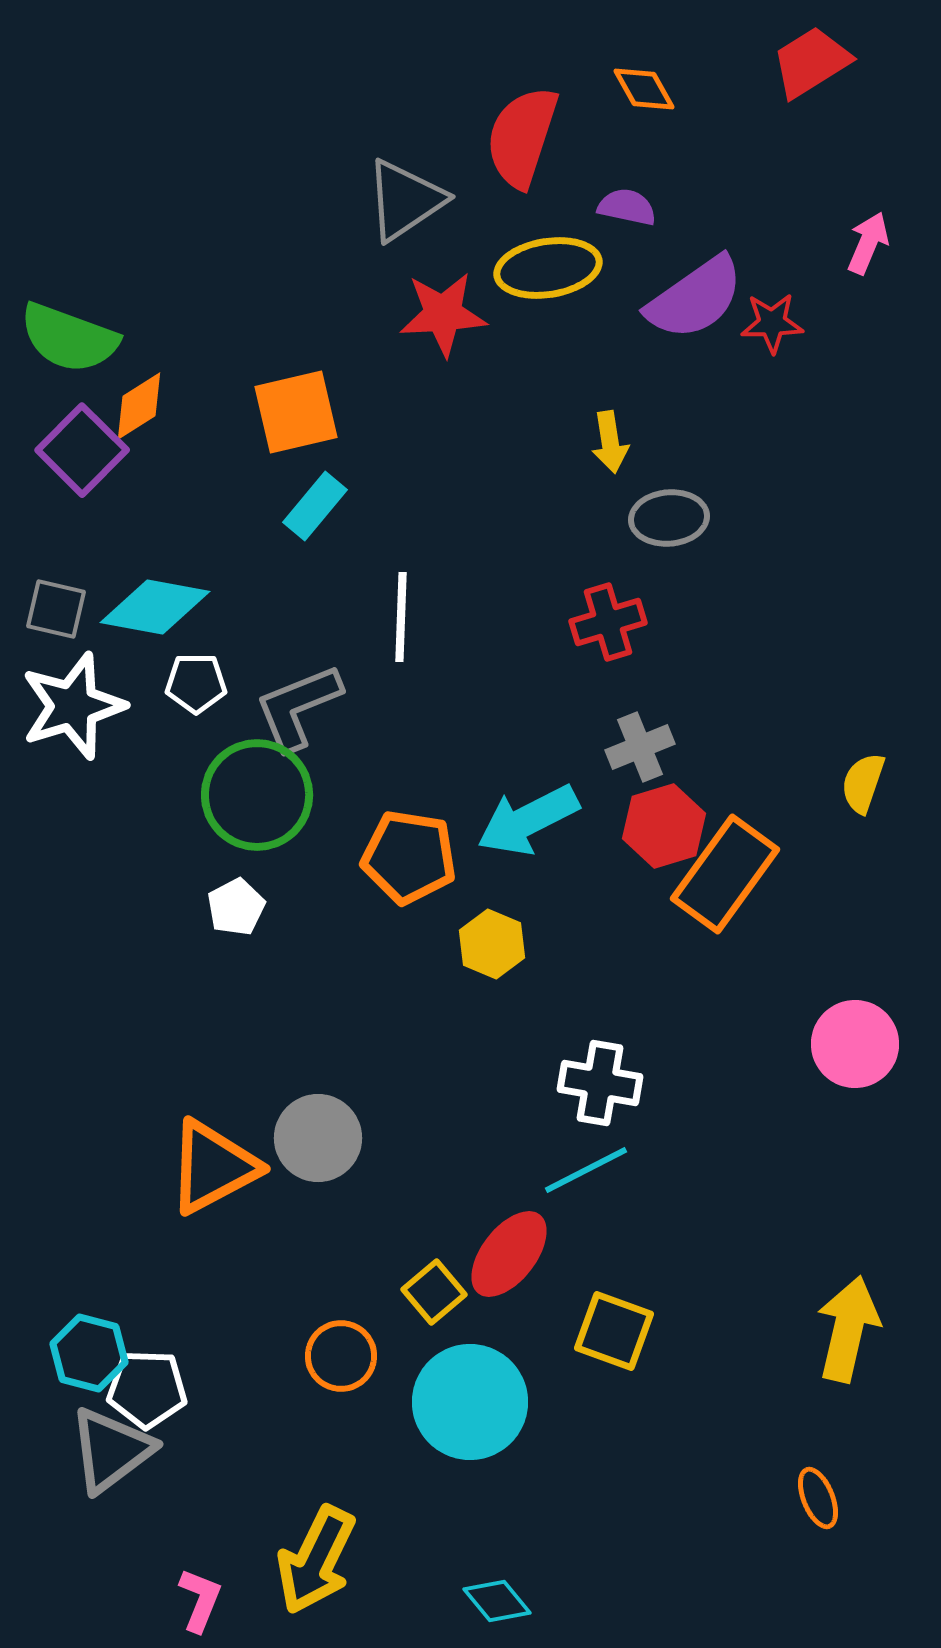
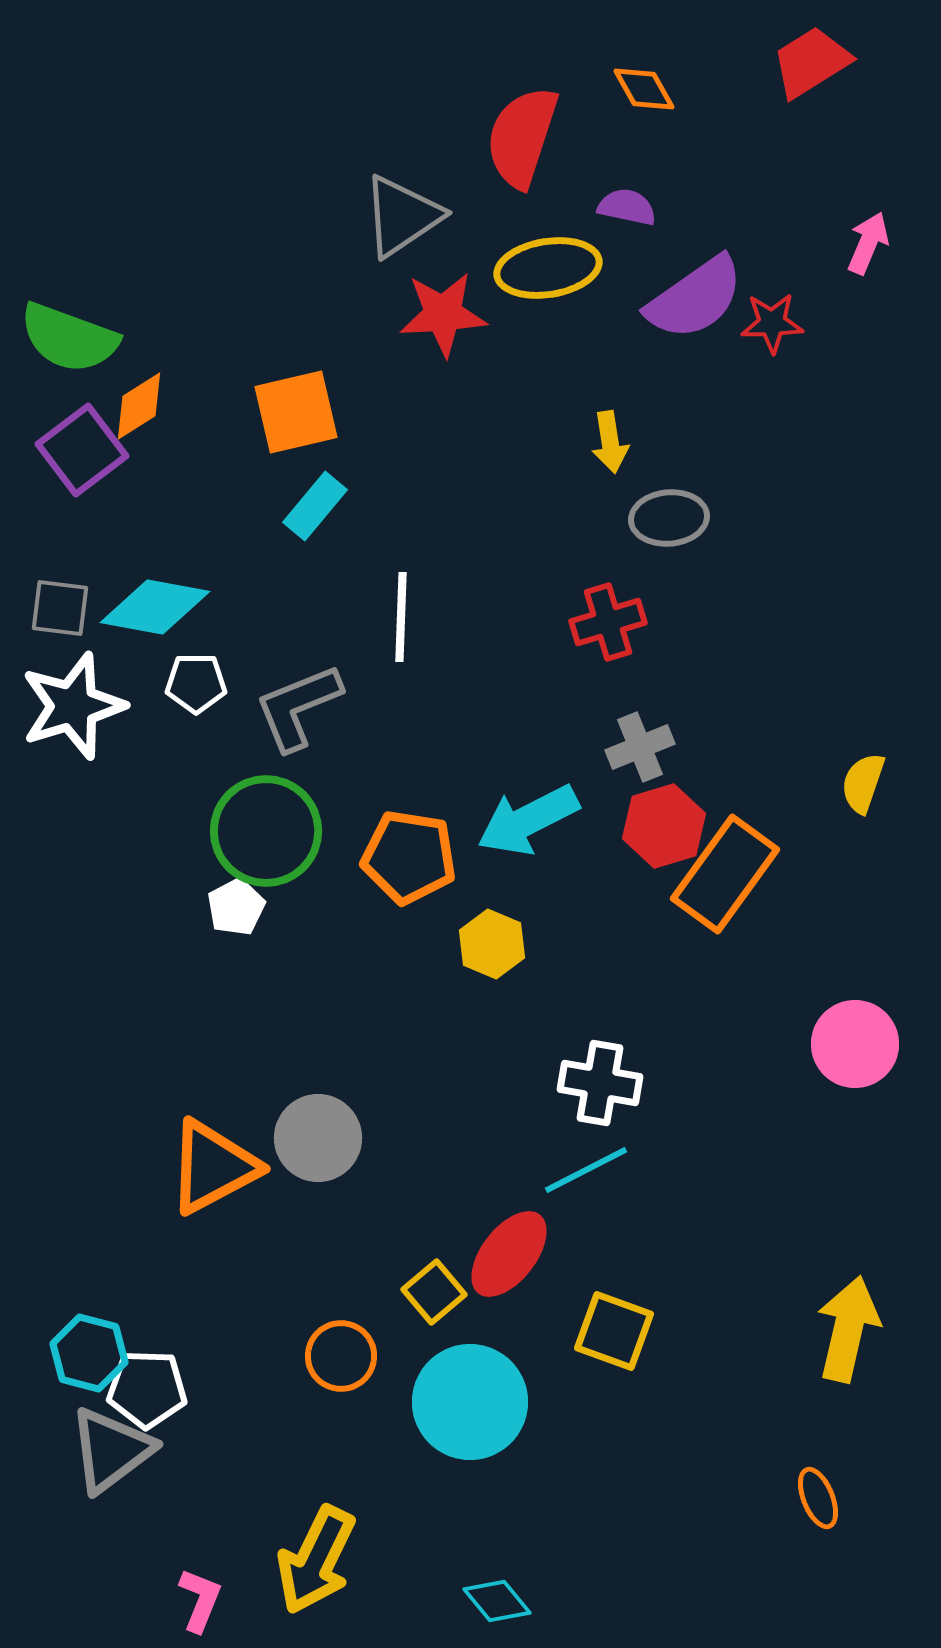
gray triangle at (405, 200): moved 3 px left, 16 px down
purple square at (82, 450): rotated 8 degrees clockwise
gray square at (56, 609): moved 4 px right, 1 px up; rotated 6 degrees counterclockwise
green circle at (257, 795): moved 9 px right, 36 px down
